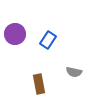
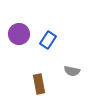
purple circle: moved 4 px right
gray semicircle: moved 2 px left, 1 px up
